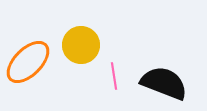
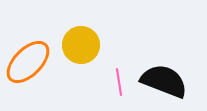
pink line: moved 5 px right, 6 px down
black semicircle: moved 2 px up
